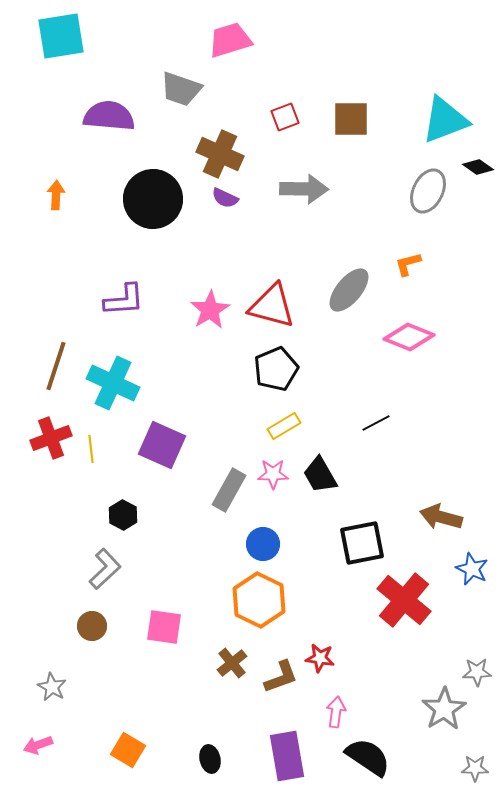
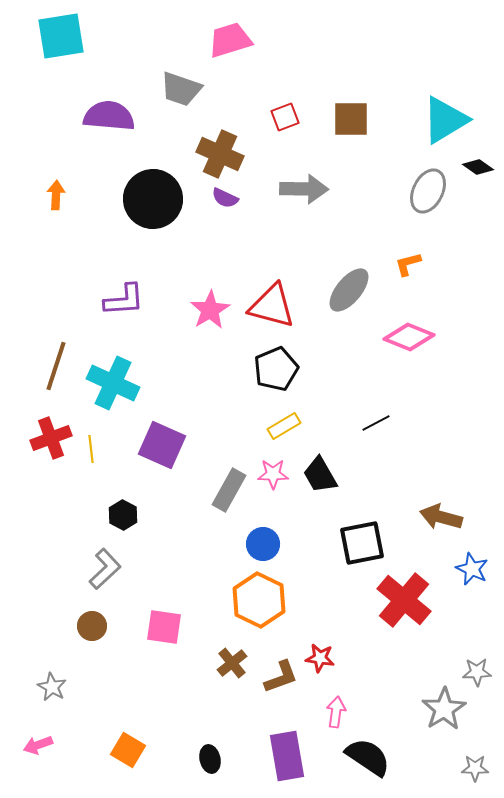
cyan triangle at (445, 120): rotated 10 degrees counterclockwise
